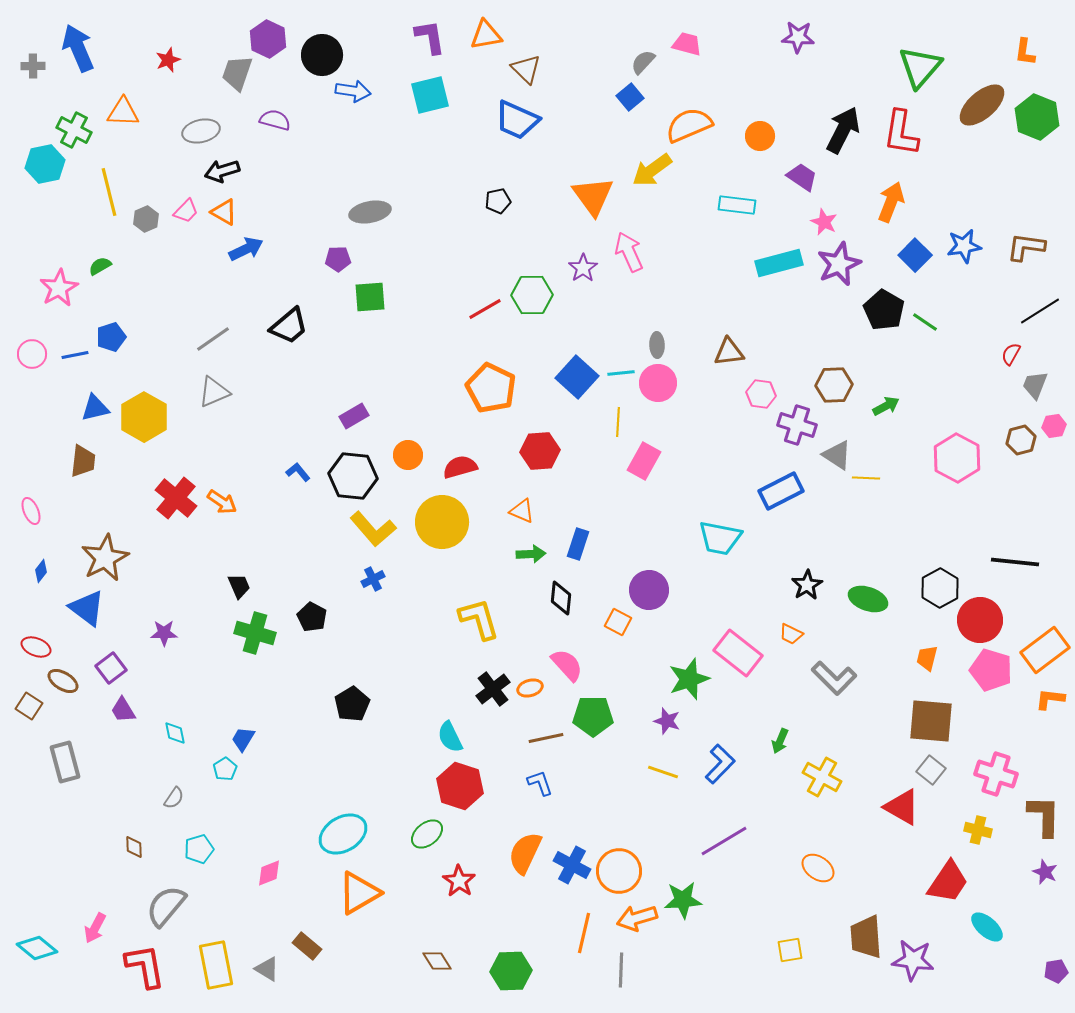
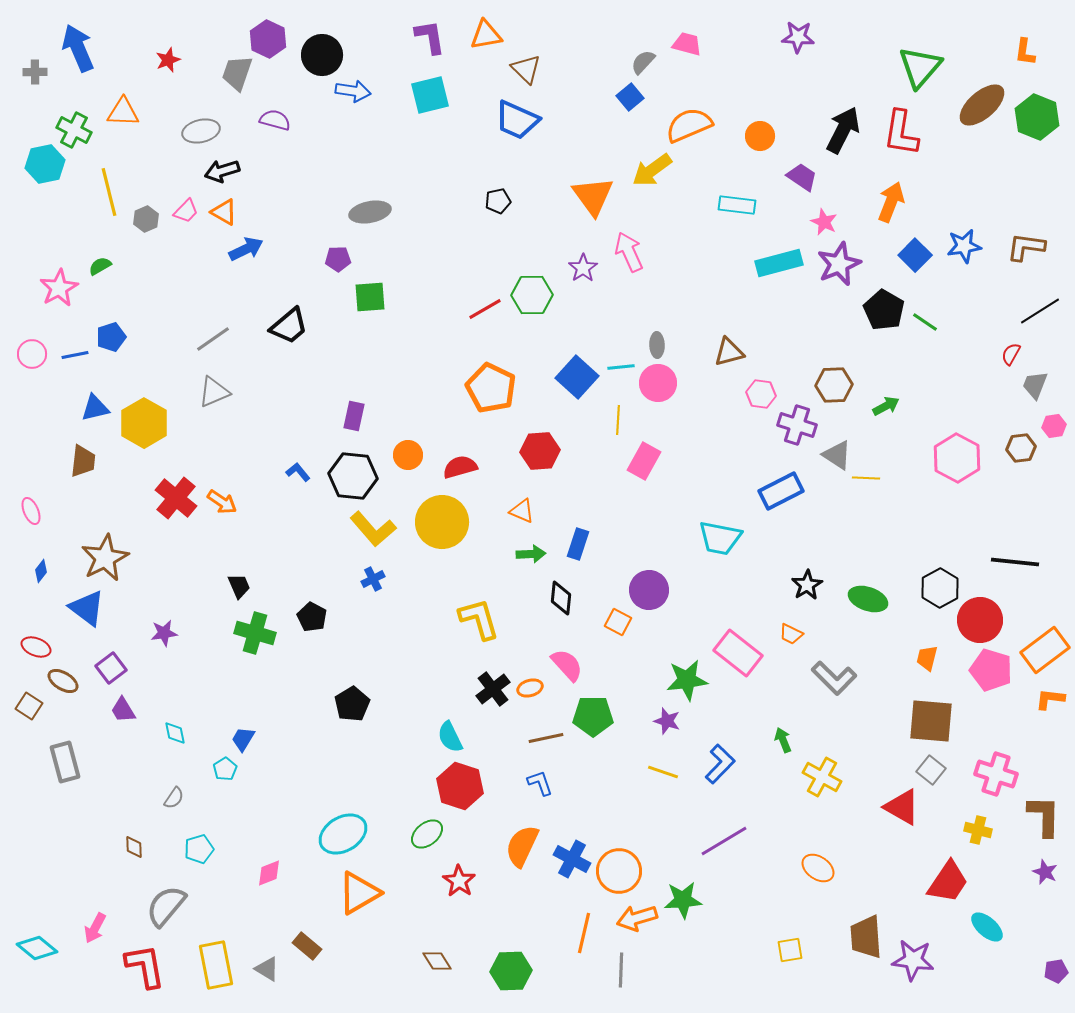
gray cross at (33, 66): moved 2 px right, 6 px down
brown triangle at (729, 352): rotated 8 degrees counterclockwise
cyan line at (621, 373): moved 6 px up
purple rectangle at (354, 416): rotated 48 degrees counterclockwise
yellow hexagon at (144, 417): moved 6 px down
yellow line at (618, 422): moved 2 px up
brown hexagon at (1021, 440): moved 8 px down; rotated 8 degrees clockwise
purple star at (164, 633): rotated 8 degrees counterclockwise
green star at (689, 679): moved 2 px left, 1 px down; rotated 12 degrees clockwise
green arrow at (780, 741): moved 3 px right, 1 px up; rotated 135 degrees clockwise
orange semicircle at (525, 853): moved 3 px left, 7 px up
blue cross at (572, 865): moved 6 px up
